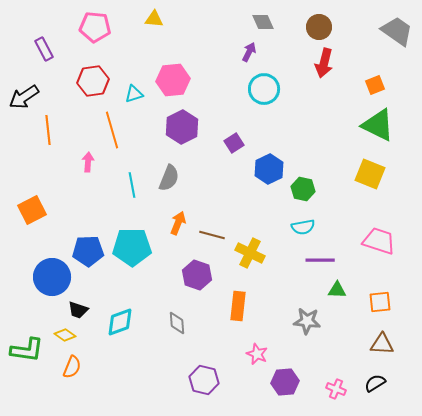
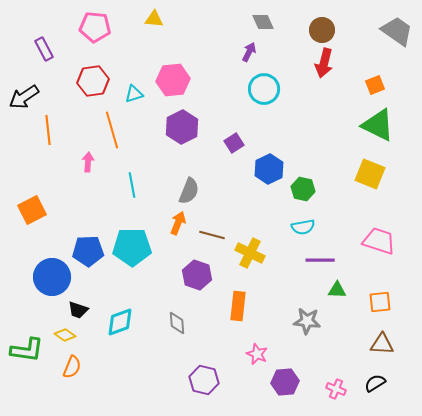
brown circle at (319, 27): moved 3 px right, 3 px down
gray semicircle at (169, 178): moved 20 px right, 13 px down
